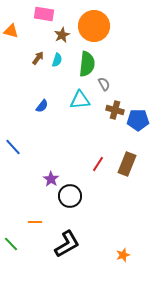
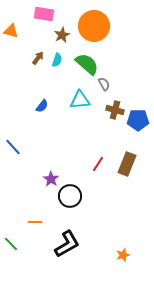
green semicircle: rotated 55 degrees counterclockwise
